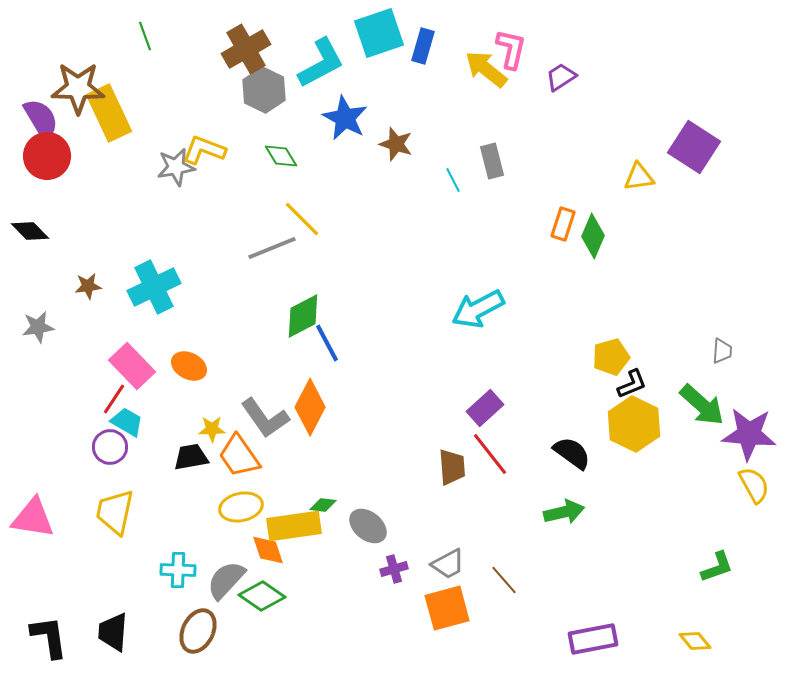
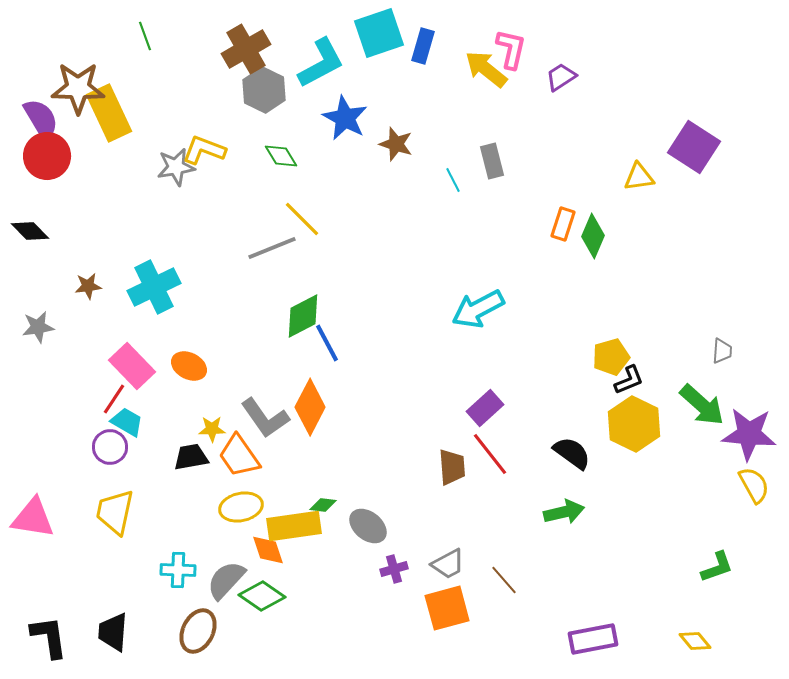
black L-shape at (632, 384): moved 3 px left, 4 px up
